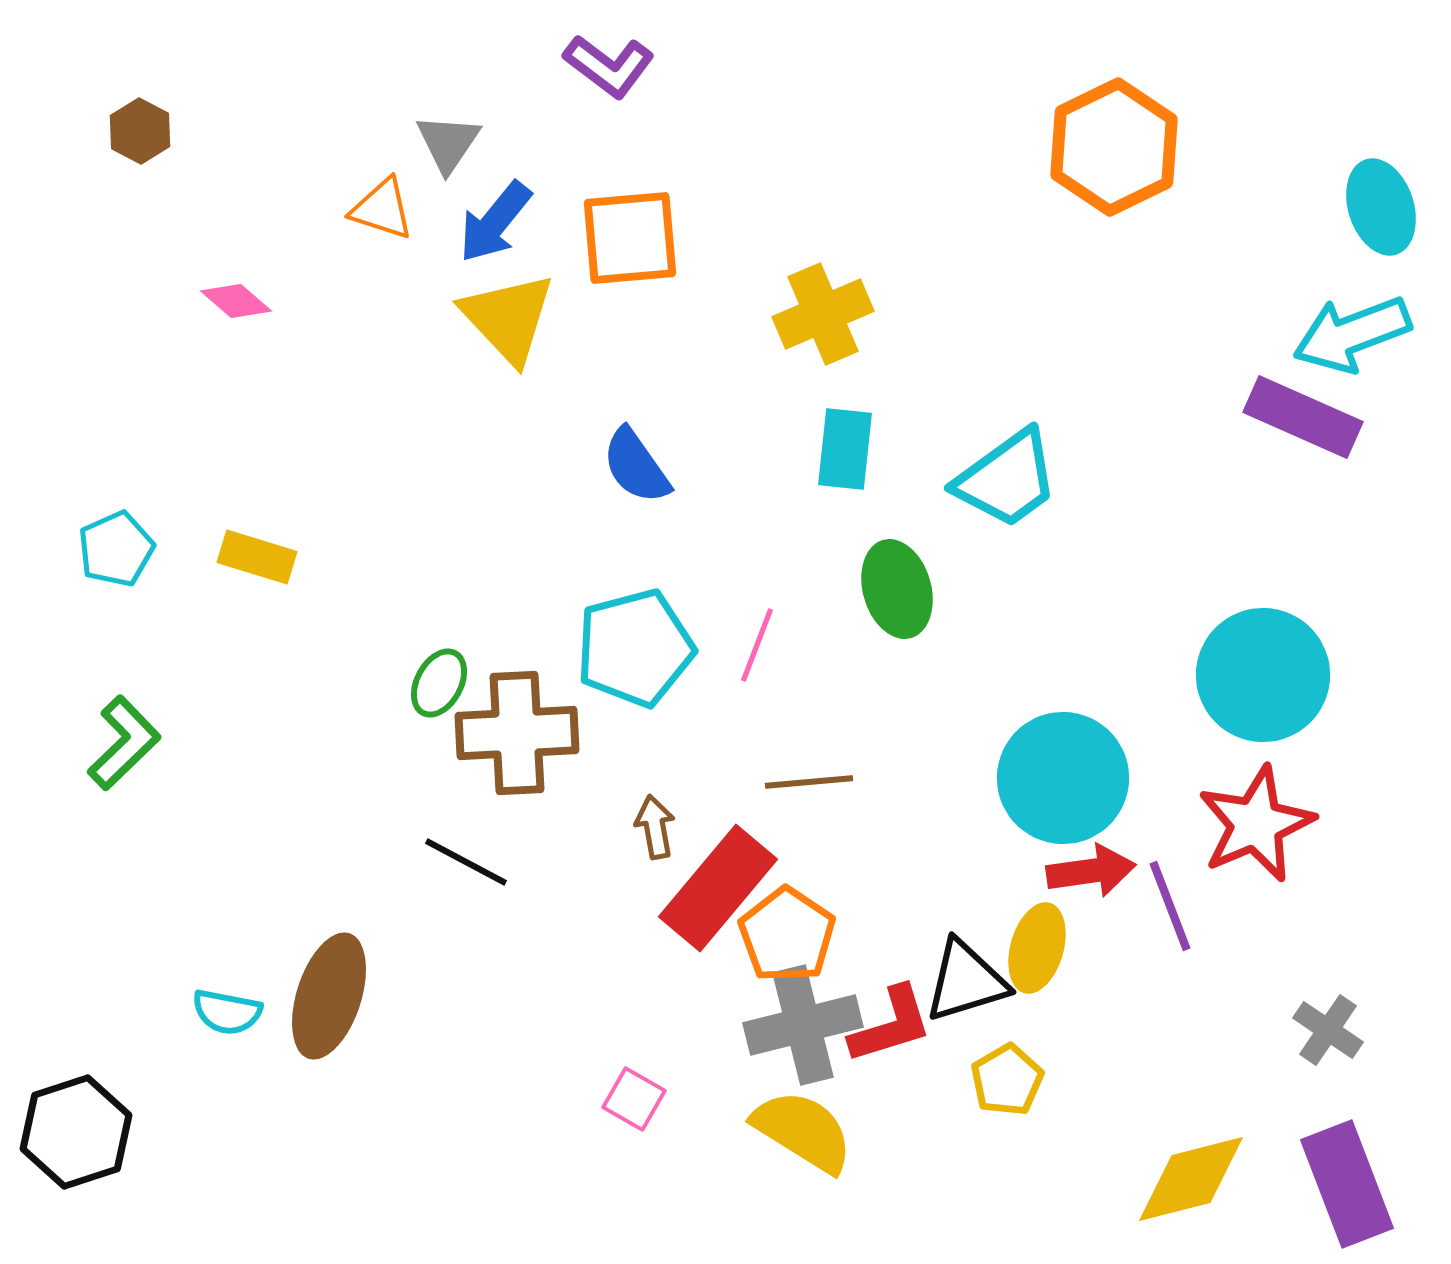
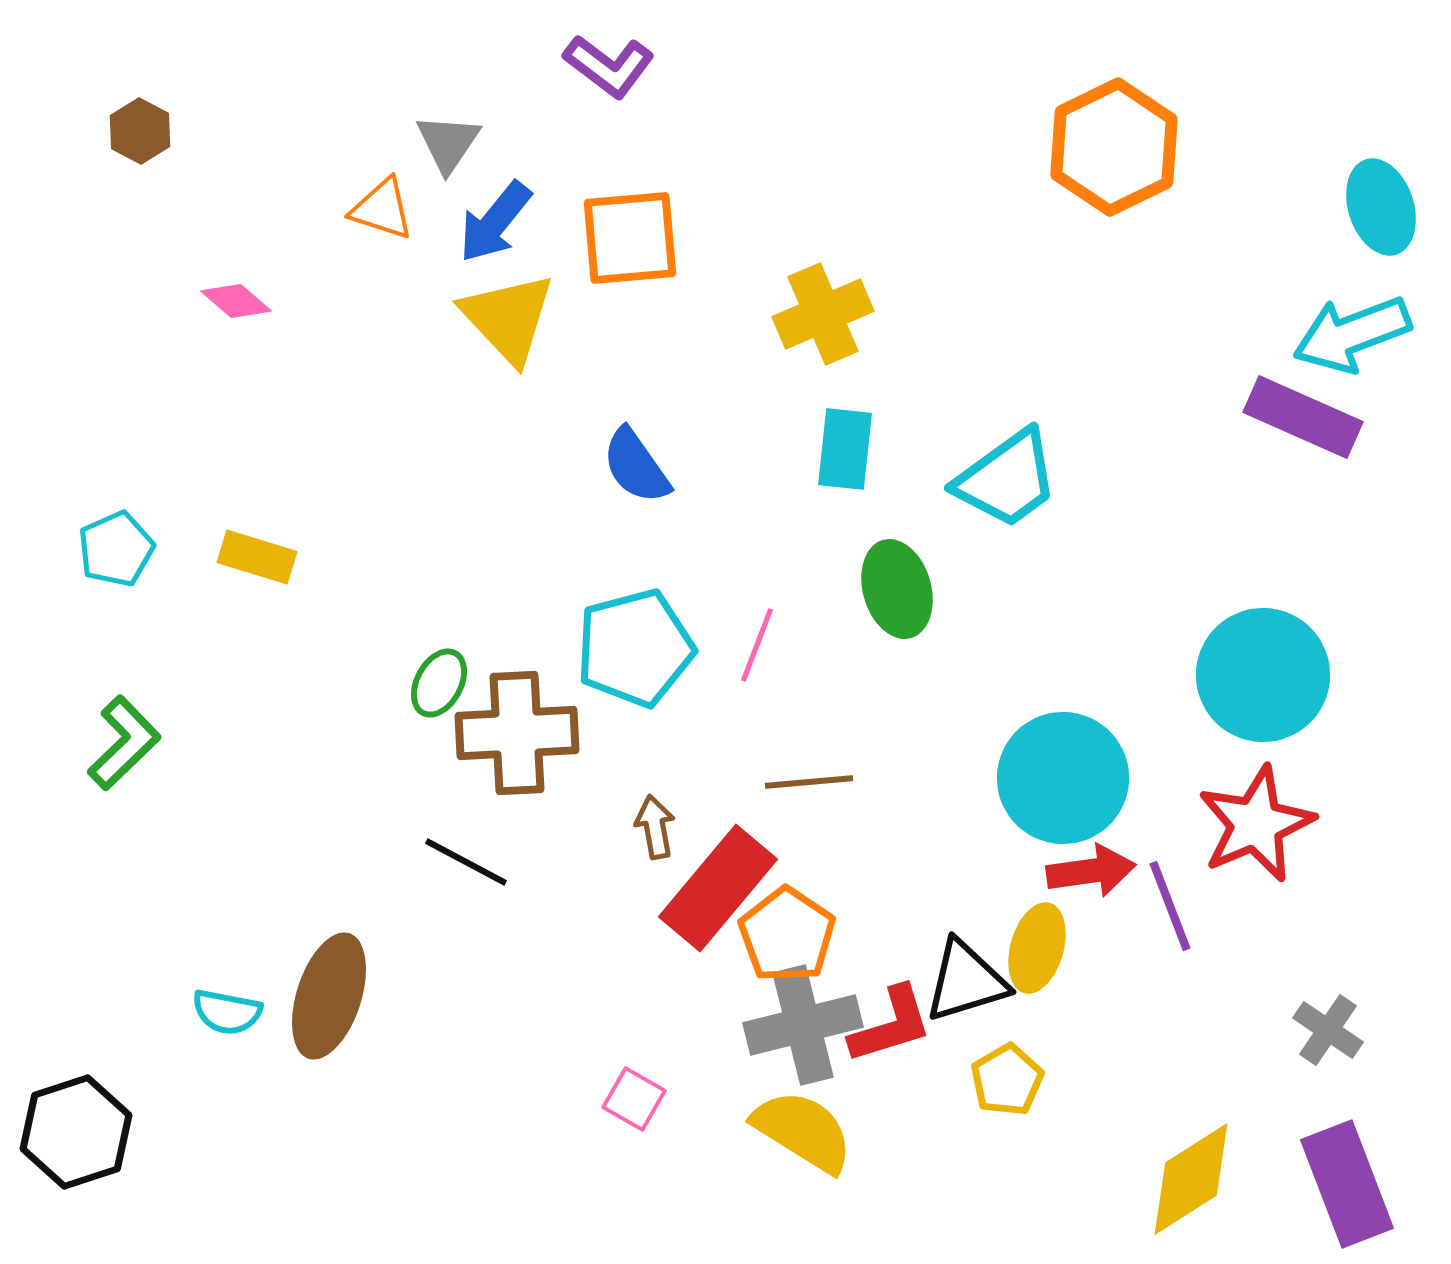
yellow diamond at (1191, 1179): rotated 18 degrees counterclockwise
